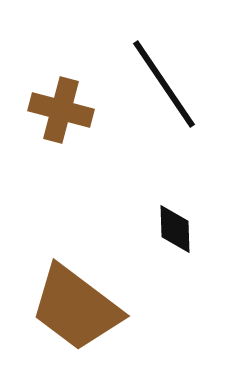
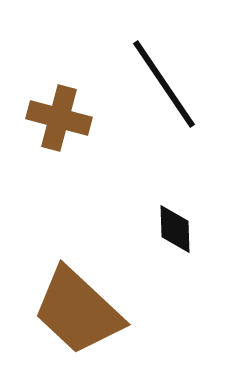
brown cross: moved 2 px left, 8 px down
brown trapezoid: moved 2 px right, 3 px down; rotated 6 degrees clockwise
